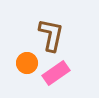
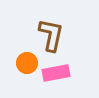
pink rectangle: rotated 24 degrees clockwise
